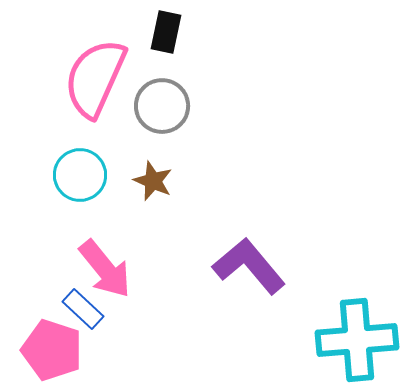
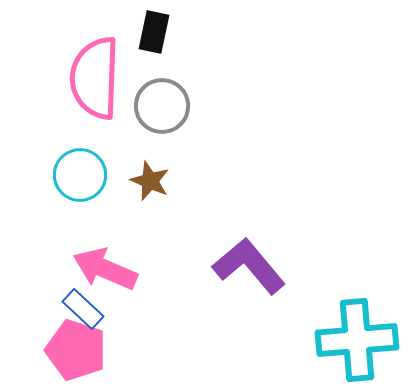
black rectangle: moved 12 px left
pink semicircle: rotated 22 degrees counterclockwise
brown star: moved 3 px left
pink arrow: rotated 152 degrees clockwise
pink pentagon: moved 24 px right
